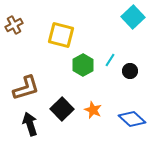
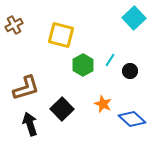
cyan square: moved 1 px right, 1 px down
orange star: moved 10 px right, 6 px up
